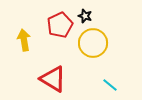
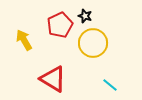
yellow arrow: rotated 20 degrees counterclockwise
